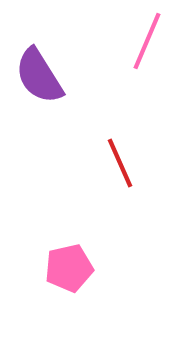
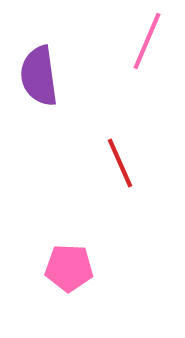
purple semicircle: rotated 24 degrees clockwise
pink pentagon: rotated 15 degrees clockwise
